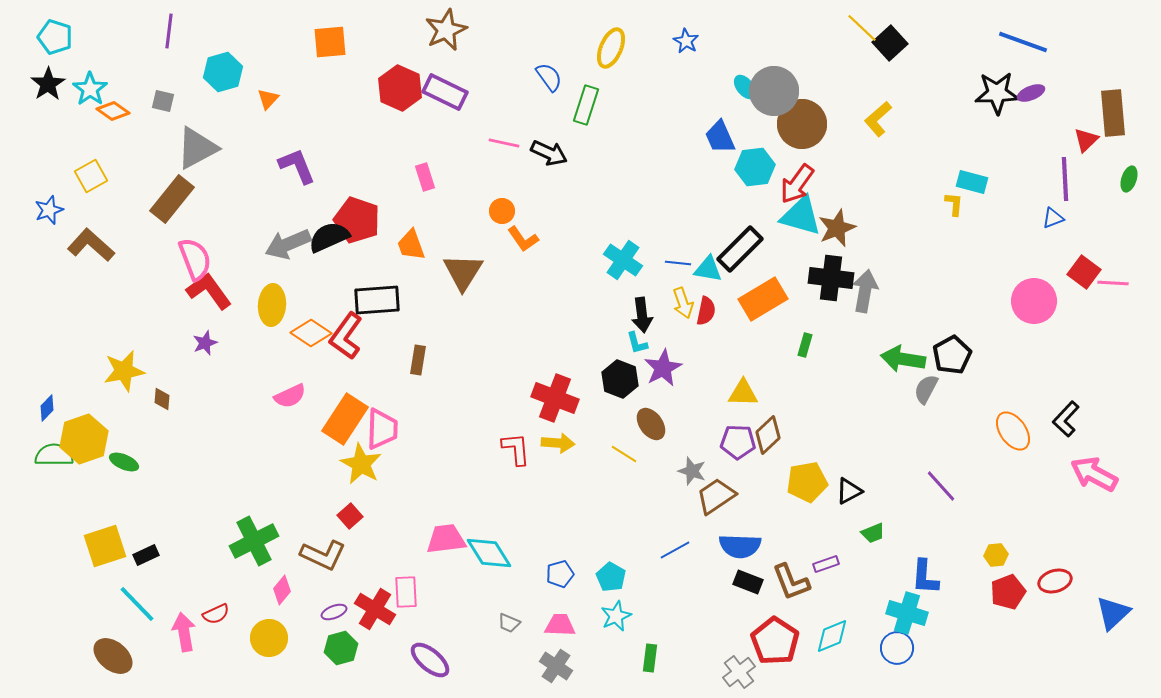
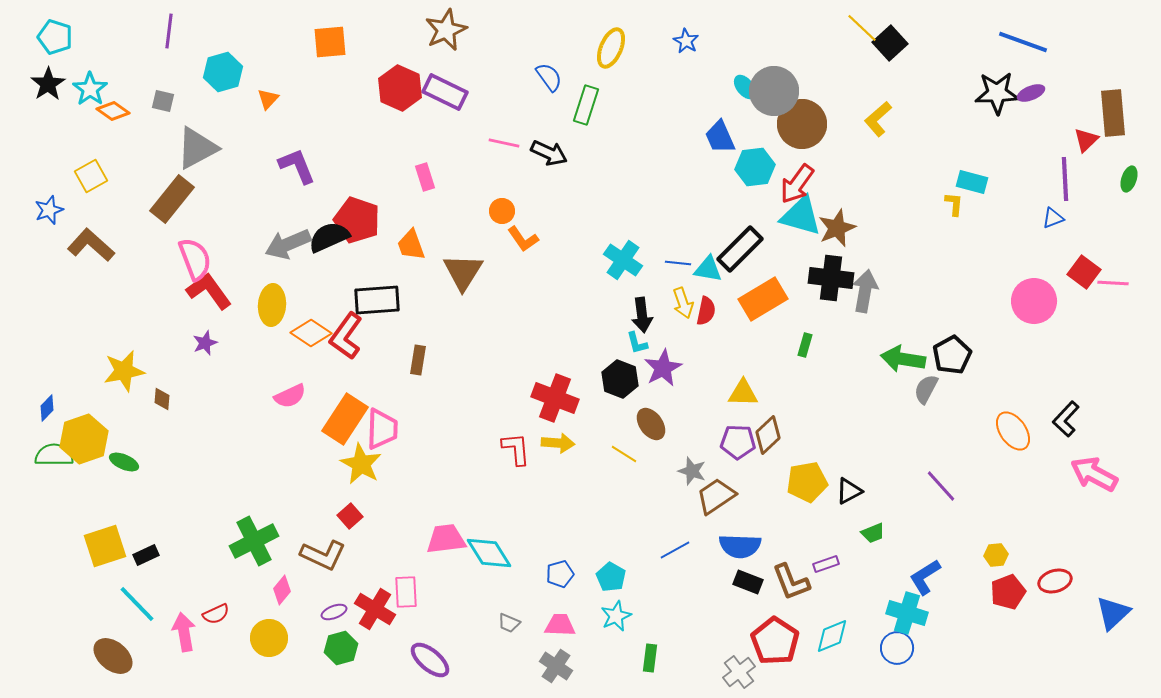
blue L-shape at (925, 577): rotated 54 degrees clockwise
